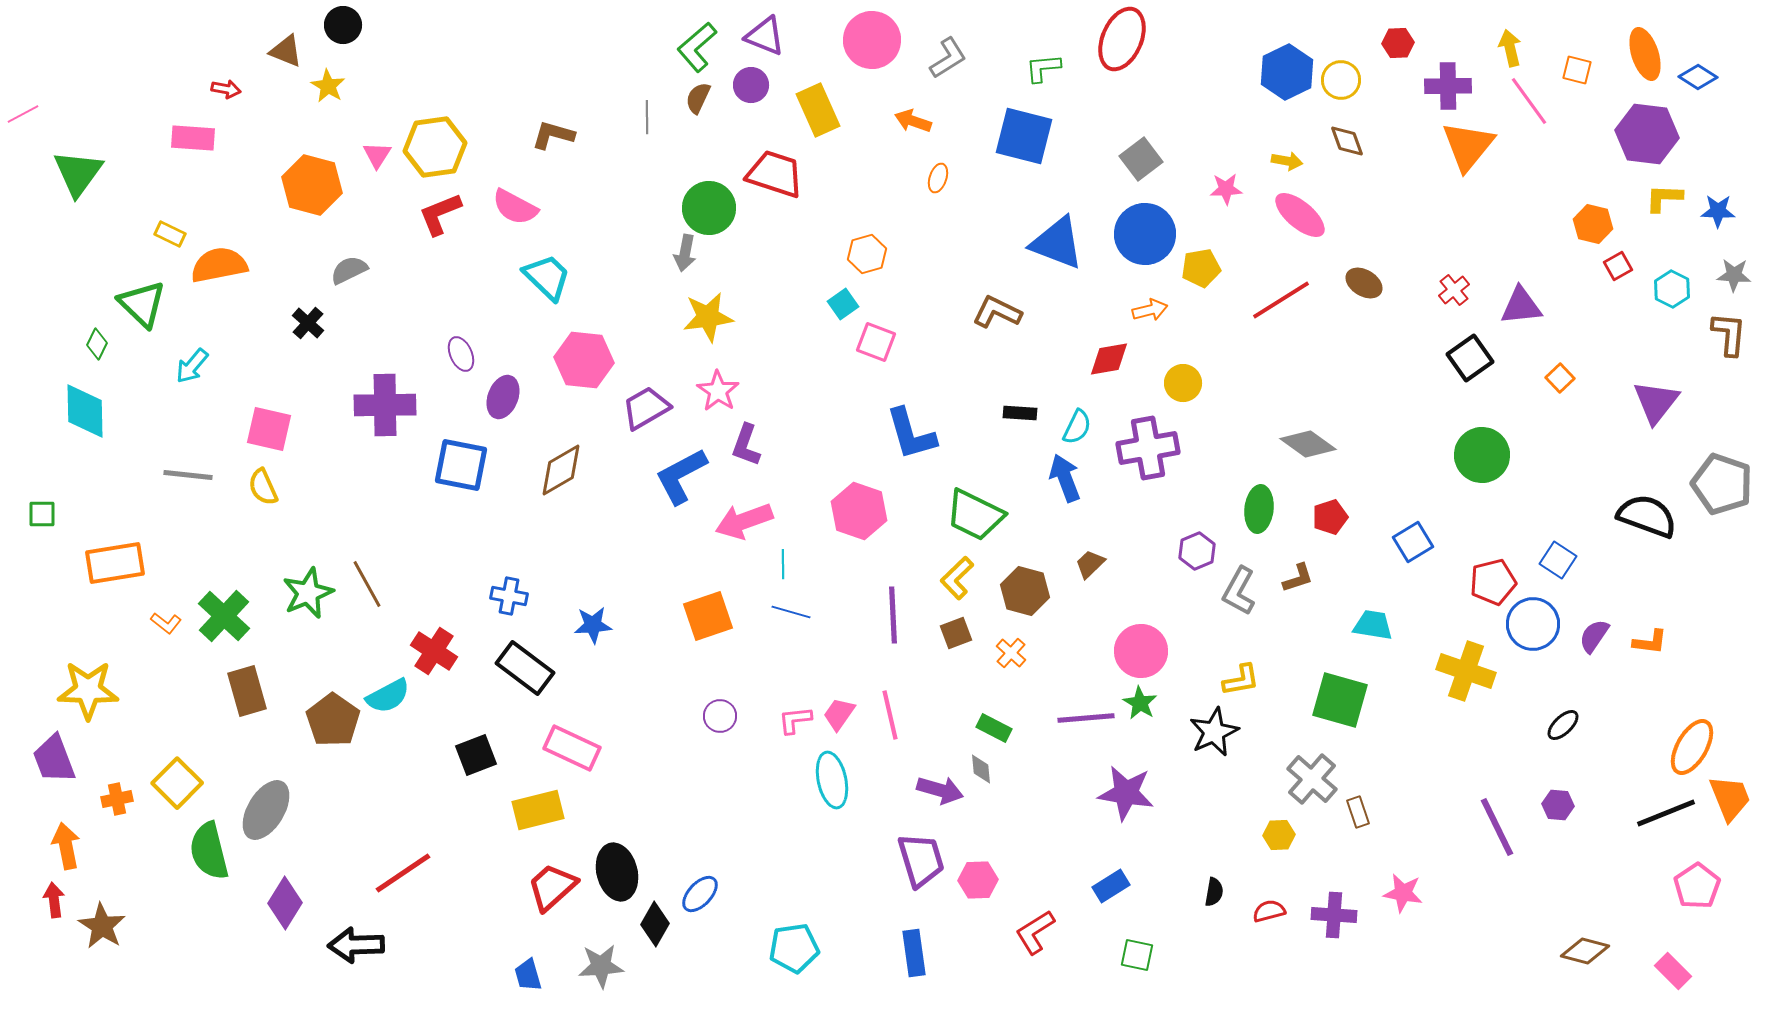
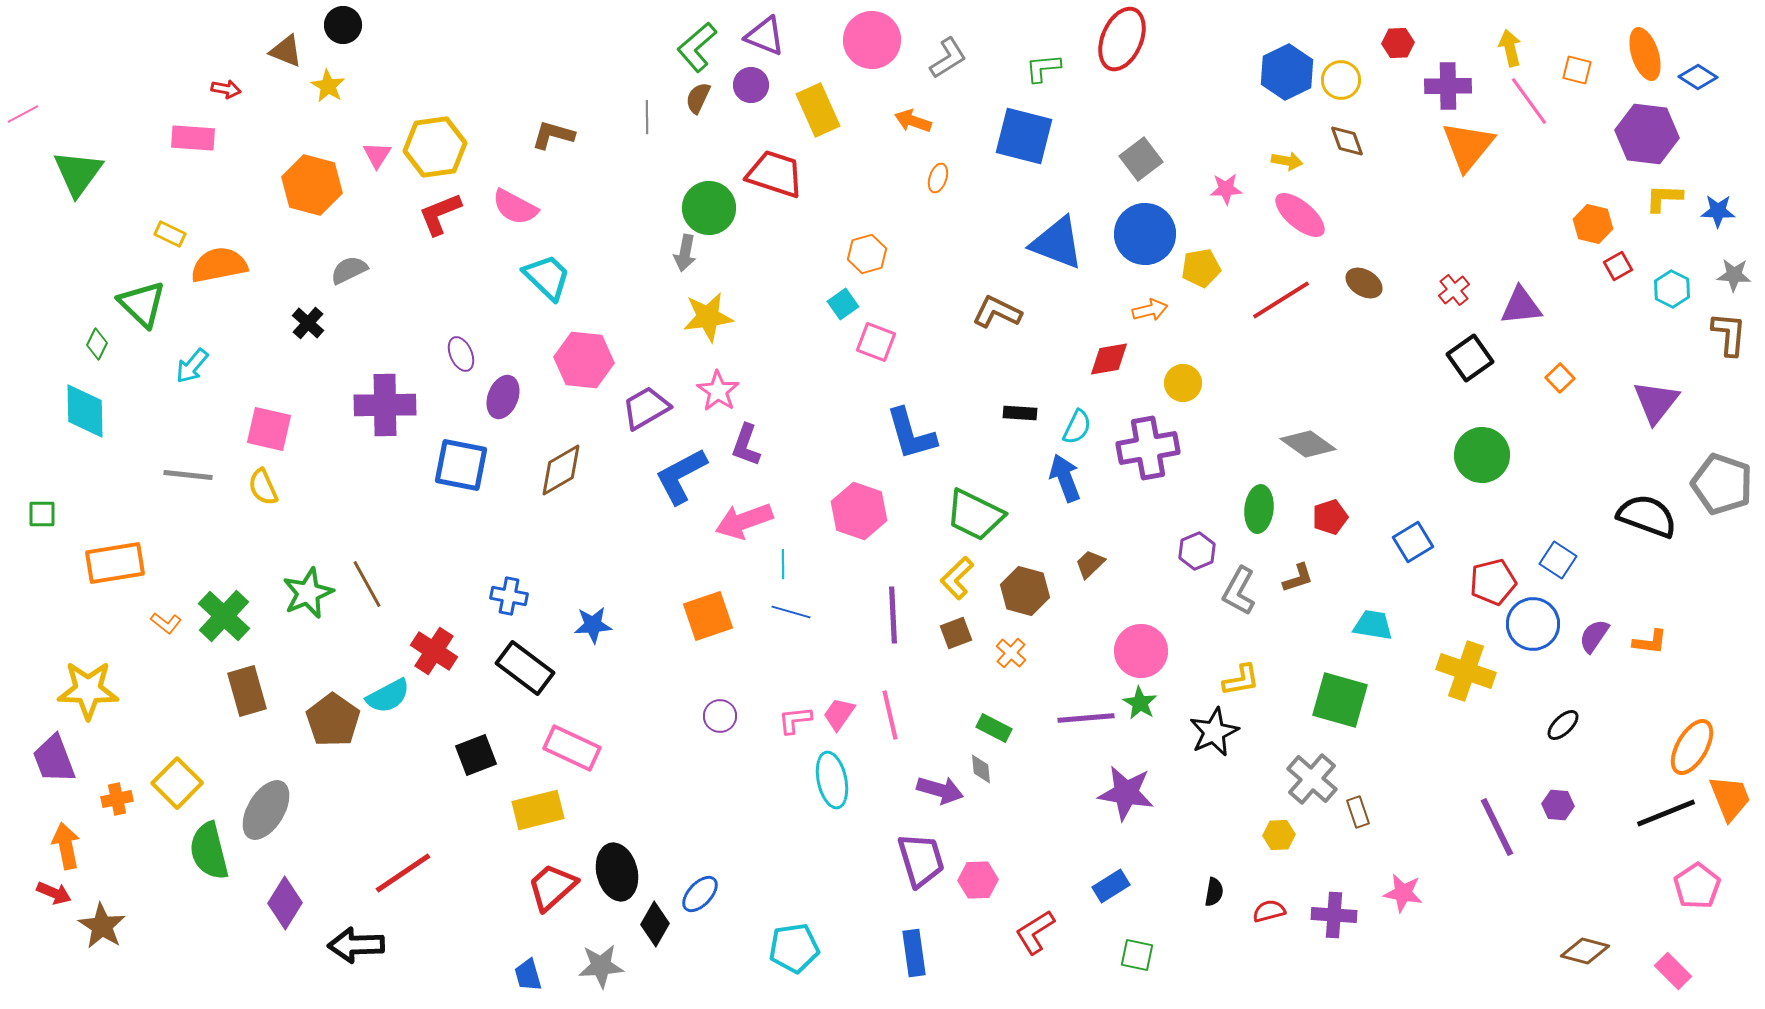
red arrow at (54, 900): moved 7 px up; rotated 120 degrees clockwise
